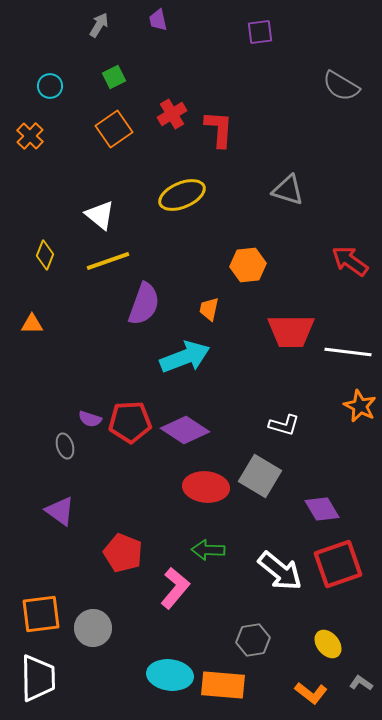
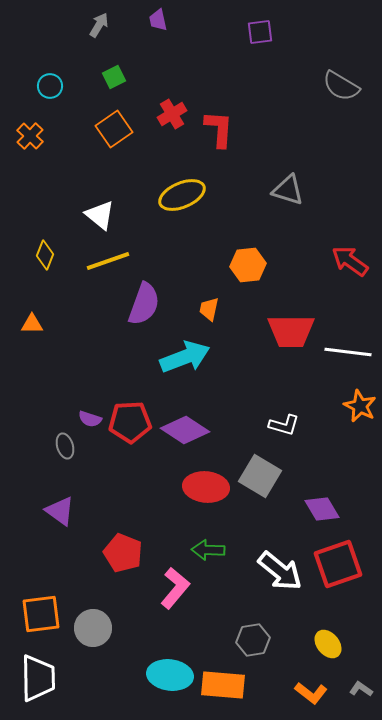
gray L-shape at (361, 683): moved 6 px down
